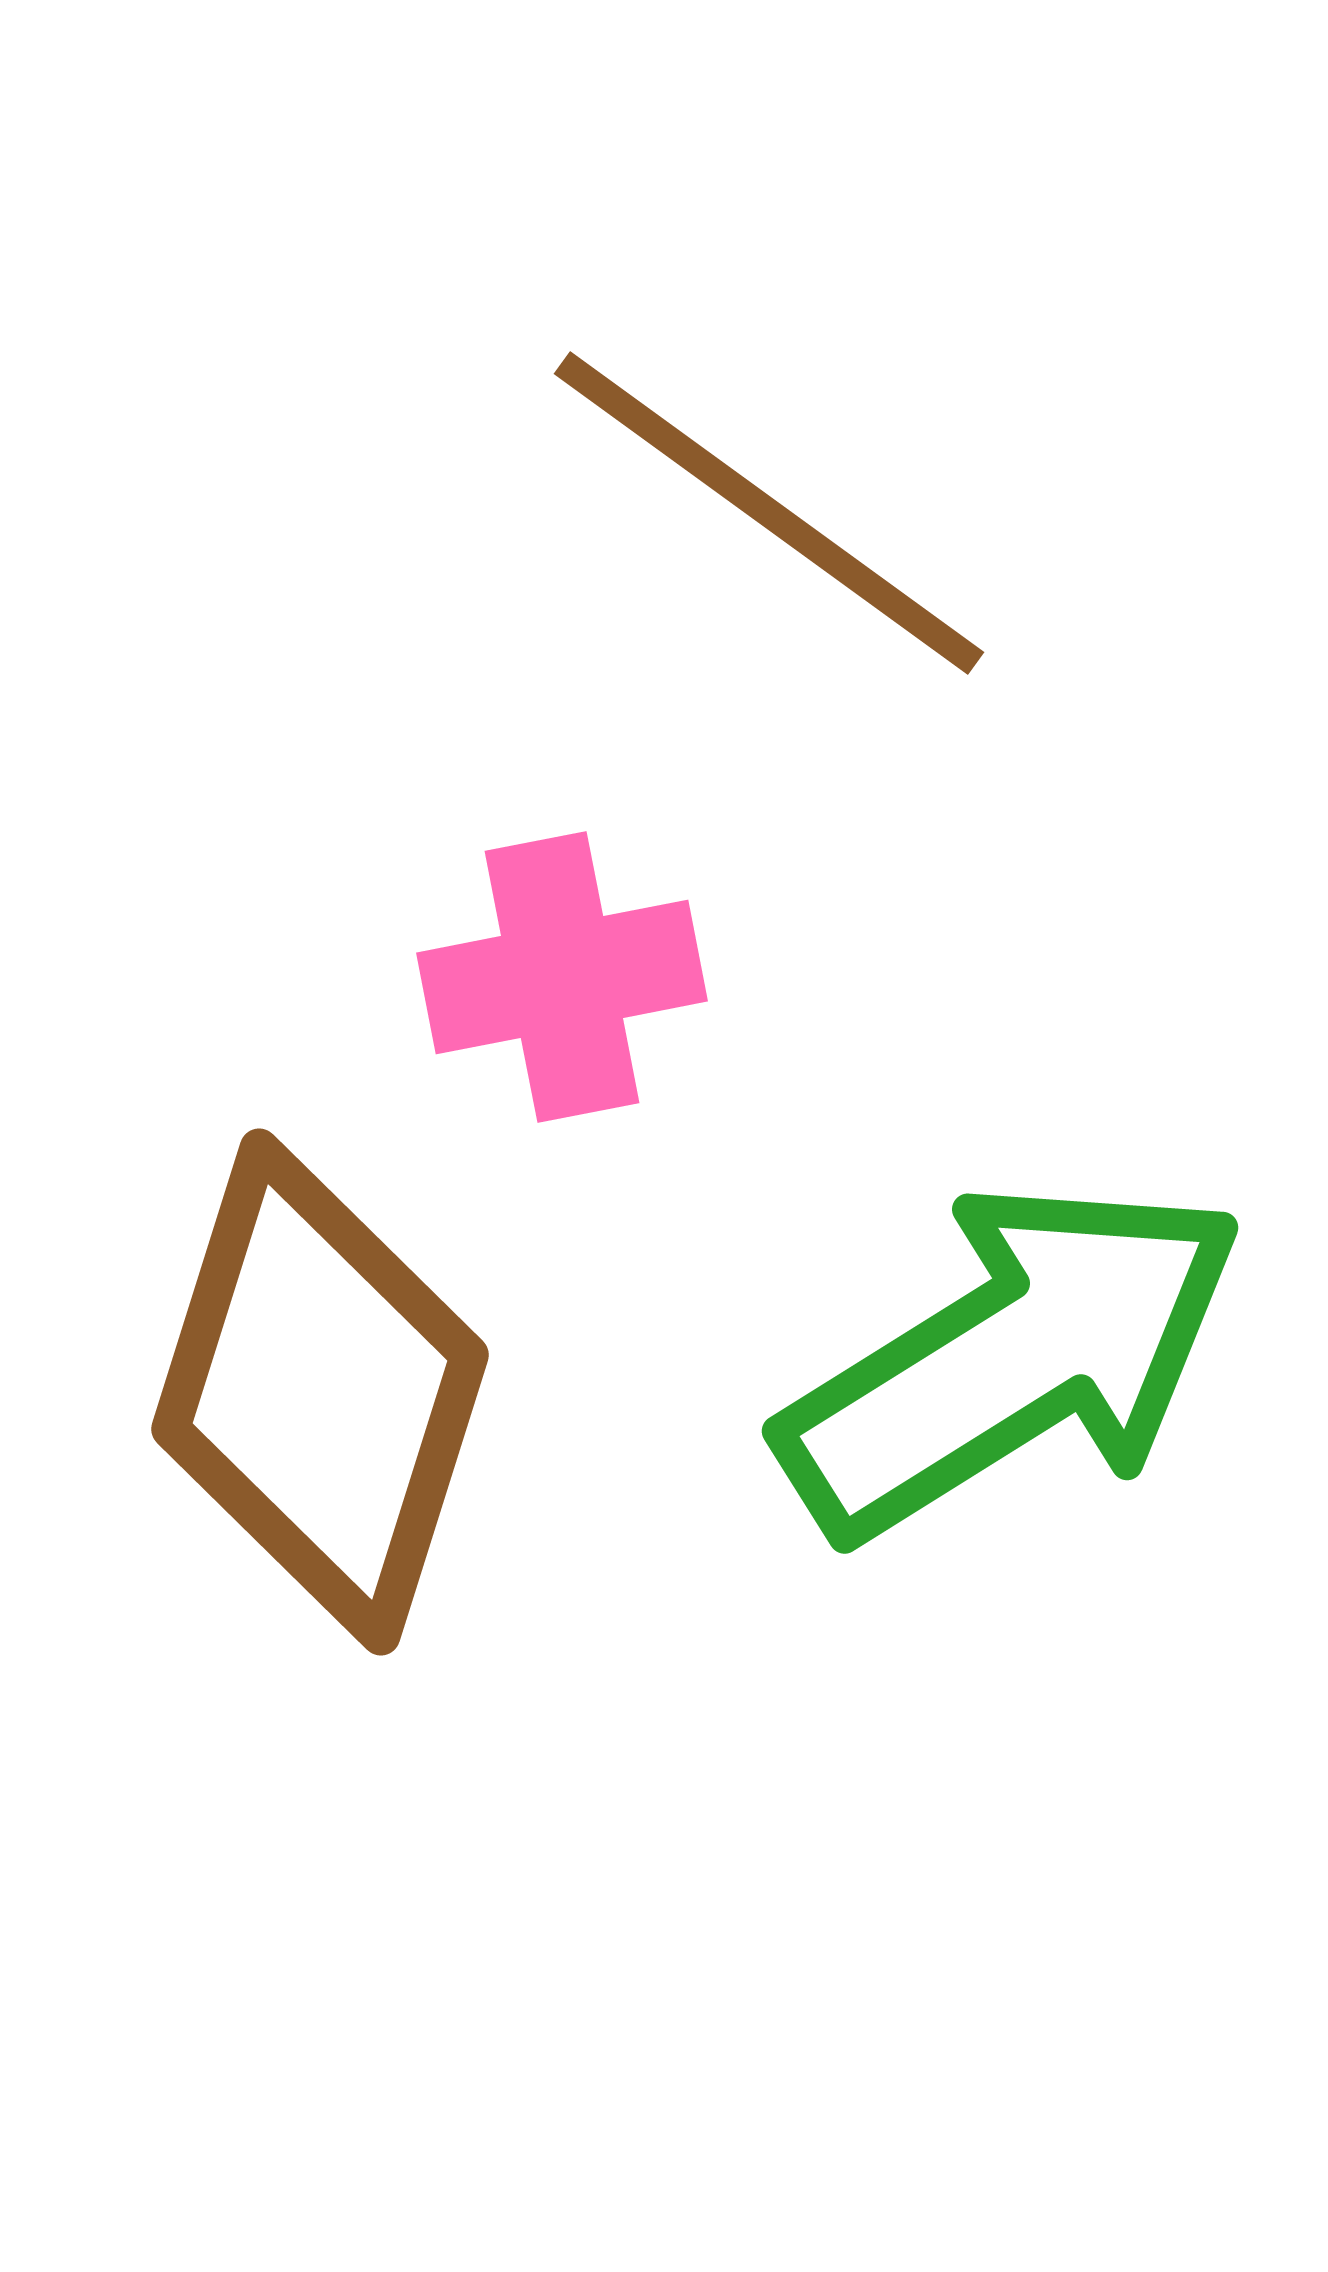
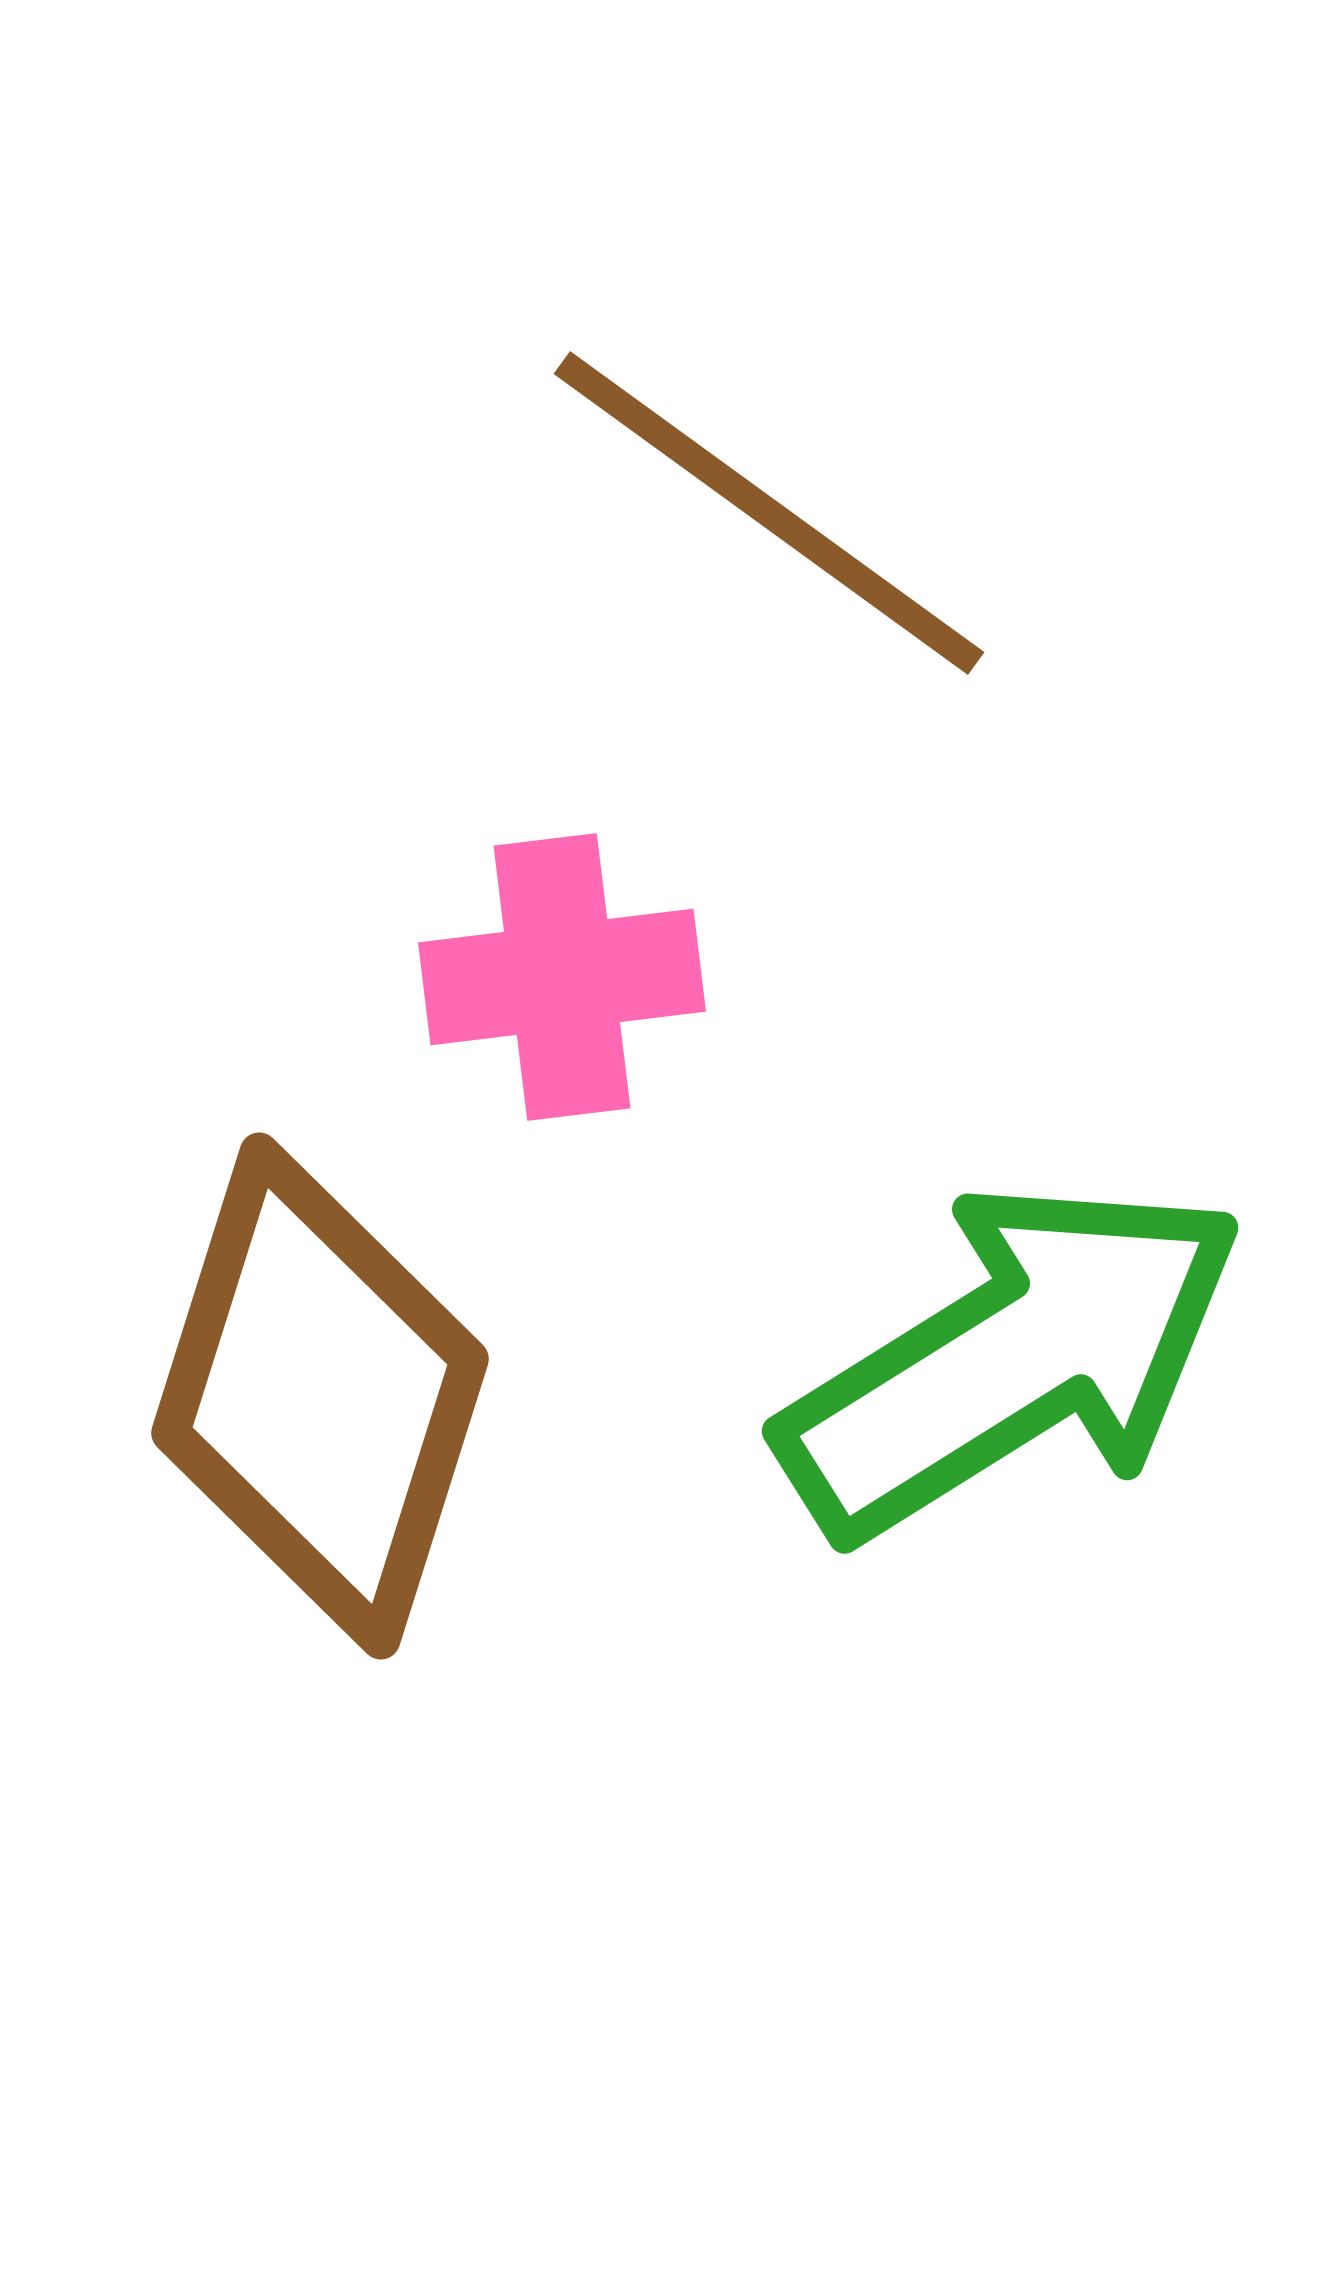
pink cross: rotated 4 degrees clockwise
brown diamond: moved 4 px down
